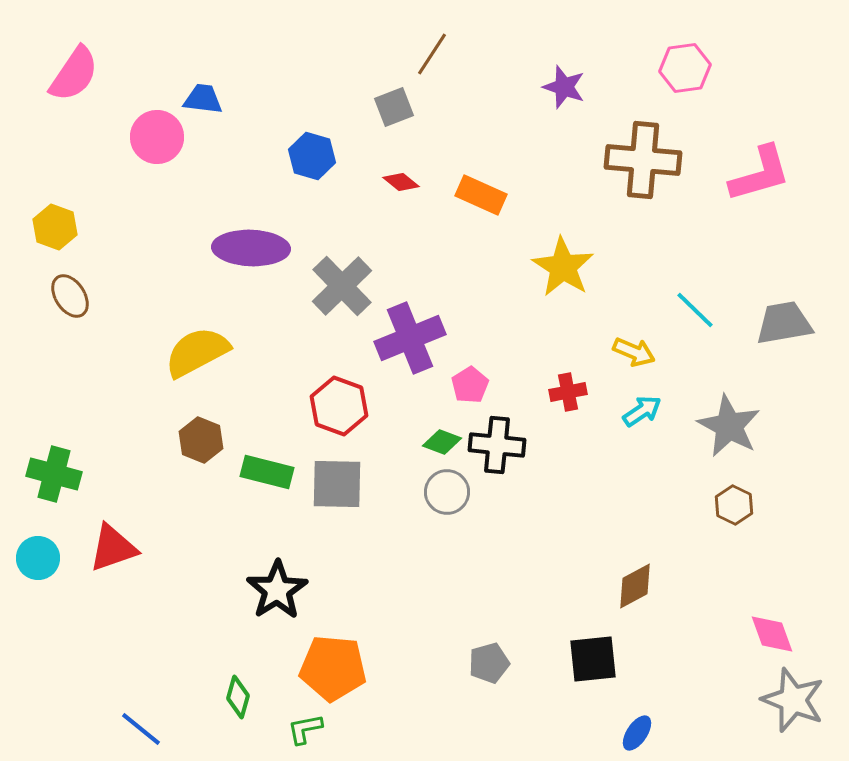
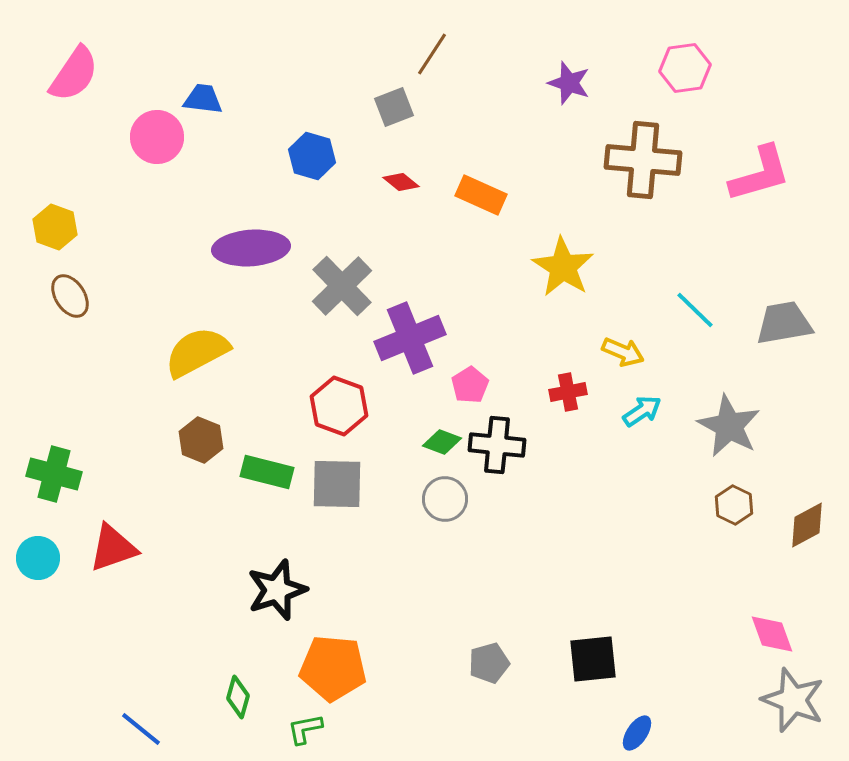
purple star at (564, 87): moved 5 px right, 4 px up
purple ellipse at (251, 248): rotated 6 degrees counterclockwise
yellow arrow at (634, 352): moved 11 px left
gray circle at (447, 492): moved 2 px left, 7 px down
brown diamond at (635, 586): moved 172 px right, 61 px up
black star at (277, 590): rotated 14 degrees clockwise
